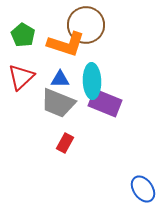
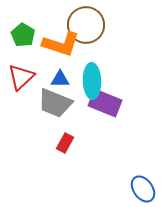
orange L-shape: moved 5 px left
gray trapezoid: moved 3 px left
